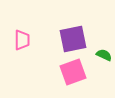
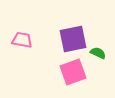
pink trapezoid: rotated 80 degrees counterclockwise
green semicircle: moved 6 px left, 2 px up
